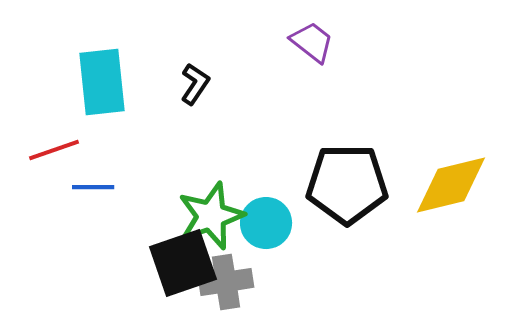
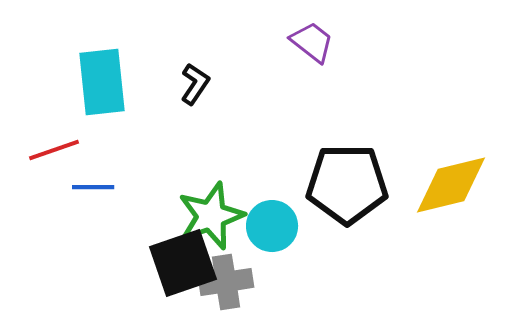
cyan circle: moved 6 px right, 3 px down
